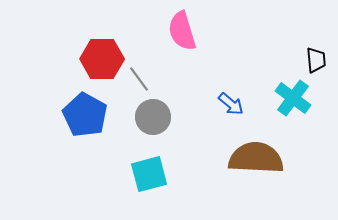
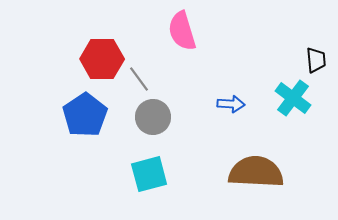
blue arrow: rotated 36 degrees counterclockwise
blue pentagon: rotated 9 degrees clockwise
brown semicircle: moved 14 px down
